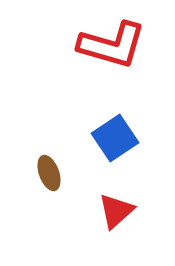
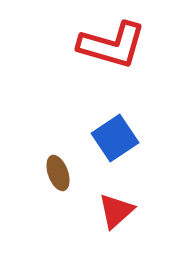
brown ellipse: moved 9 px right
